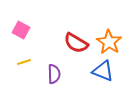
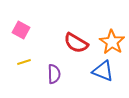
orange star: moved 3 px right
